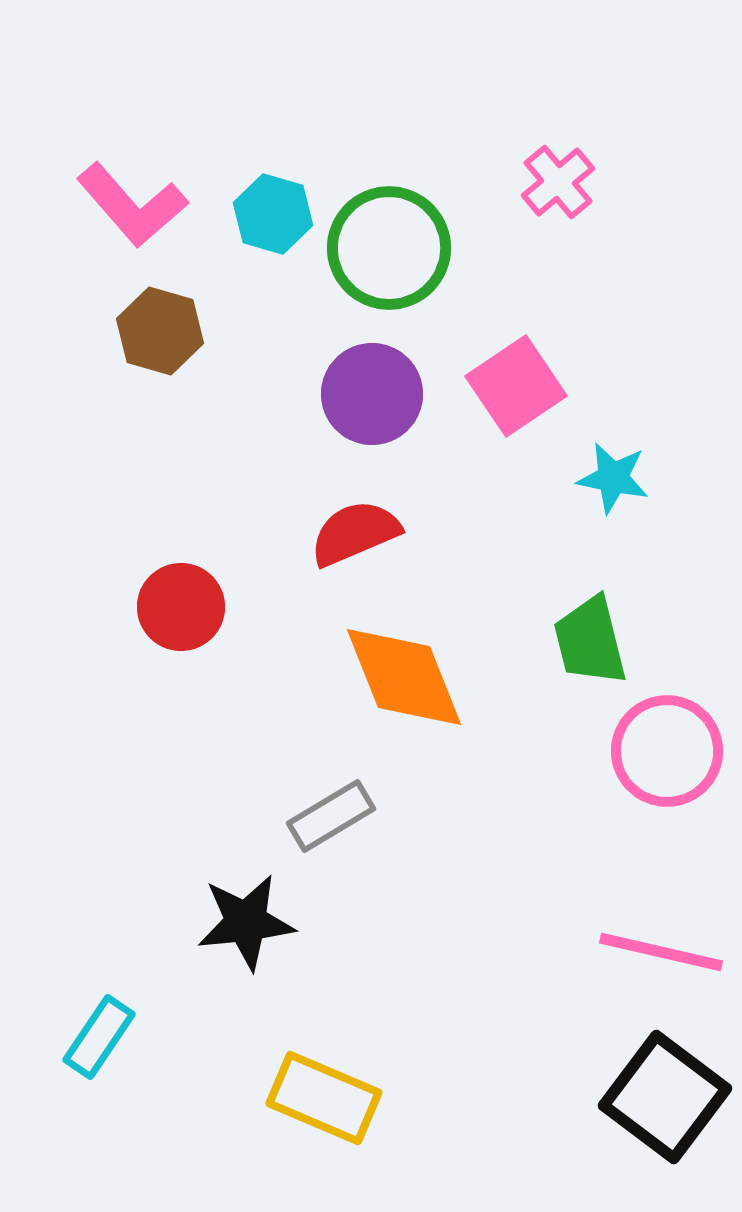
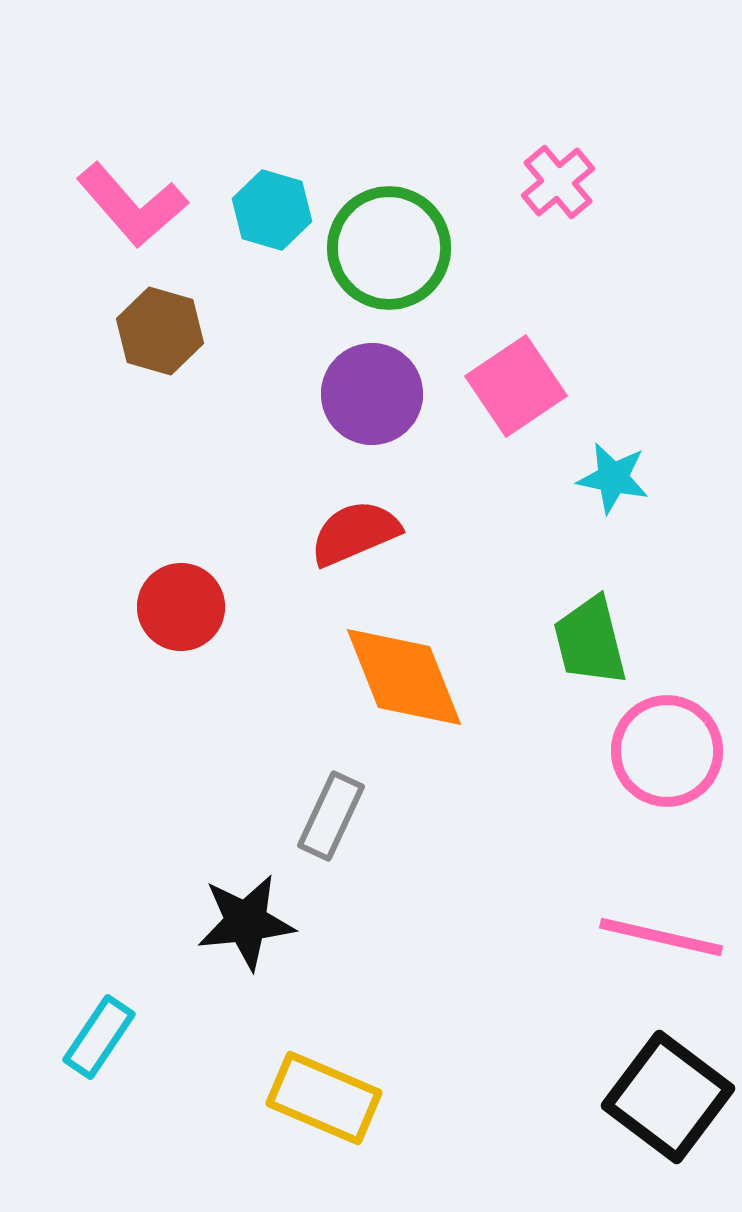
cyan hexagon: moved 1 px left, 4 px up
gray rectangle: rotated 34 degrees counterclockwise
pink line: moved 15 px up
black square: moved 3 px right
